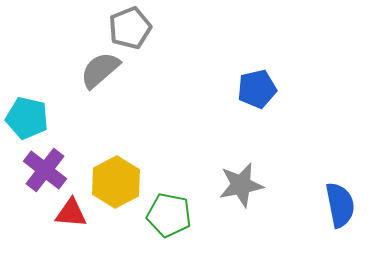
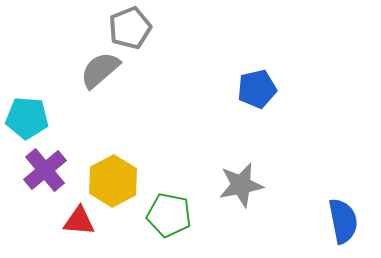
cyan pentagon: rotated 9 degrees counterclockwise
purple cross: rotated 12 degrees clockwise
yellow hexagon: moved 3 px left, 1 px up
blue semicircle: moved 3 px right, 16 px down
red triangle: moved 8 px right, 8 px down
